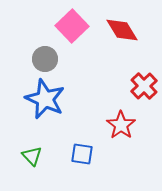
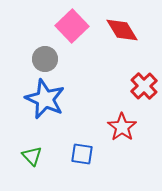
red star: moved 1 px right, 2 px down
